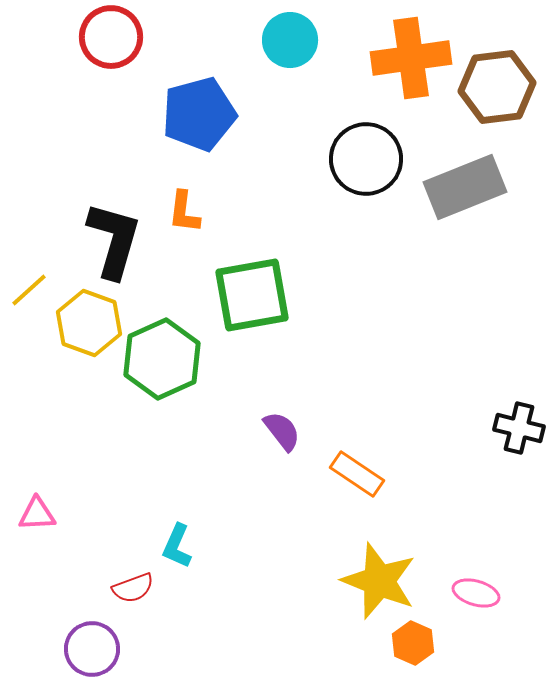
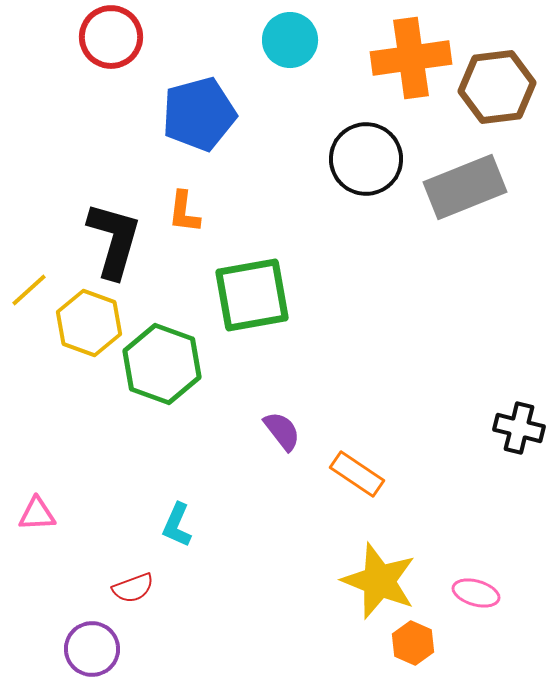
green hexagon: moved 5 px down; rotated 16 degrees counterclockwise
cyan L-shape: moved 21 px up
